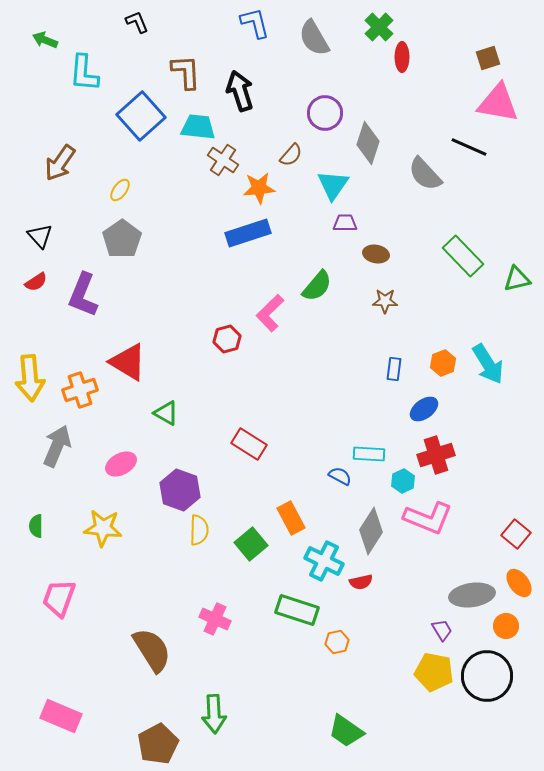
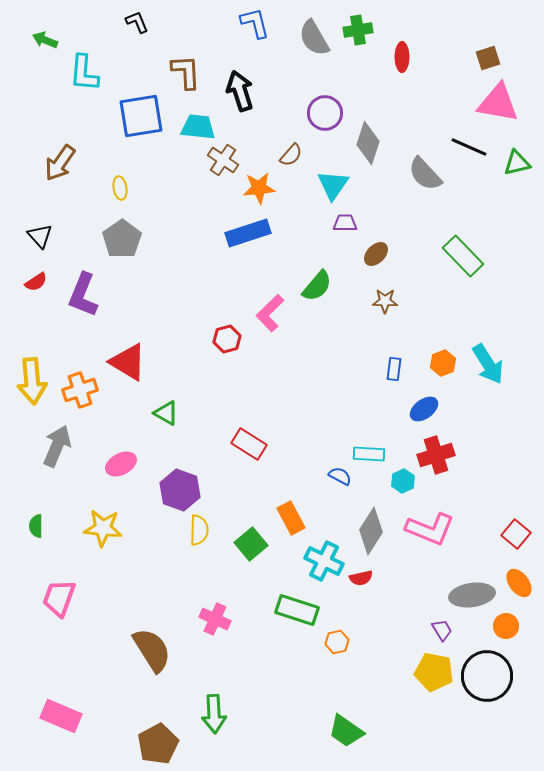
green cross at (379, 27): moved 21 px left, 3 px down; rotated 36 degrees clockwise
blue square at (141, 116): rotated 33 degrees clockwise
yellow ellipse at (120, 190): moved 2 px up; rotated 45 degrees counterclockwise
brown ellipse at (376, 254): rotated 55 degrees counterclockwise
green triangle at (517, 279): moved 116 px up
yellow arrow at (30, 378): moved 2 px right, 3 px down
pink L-shape at (428, 518): moved 2 px right, 11 px down
red semicircle at (361, 582): moved 4 px up
